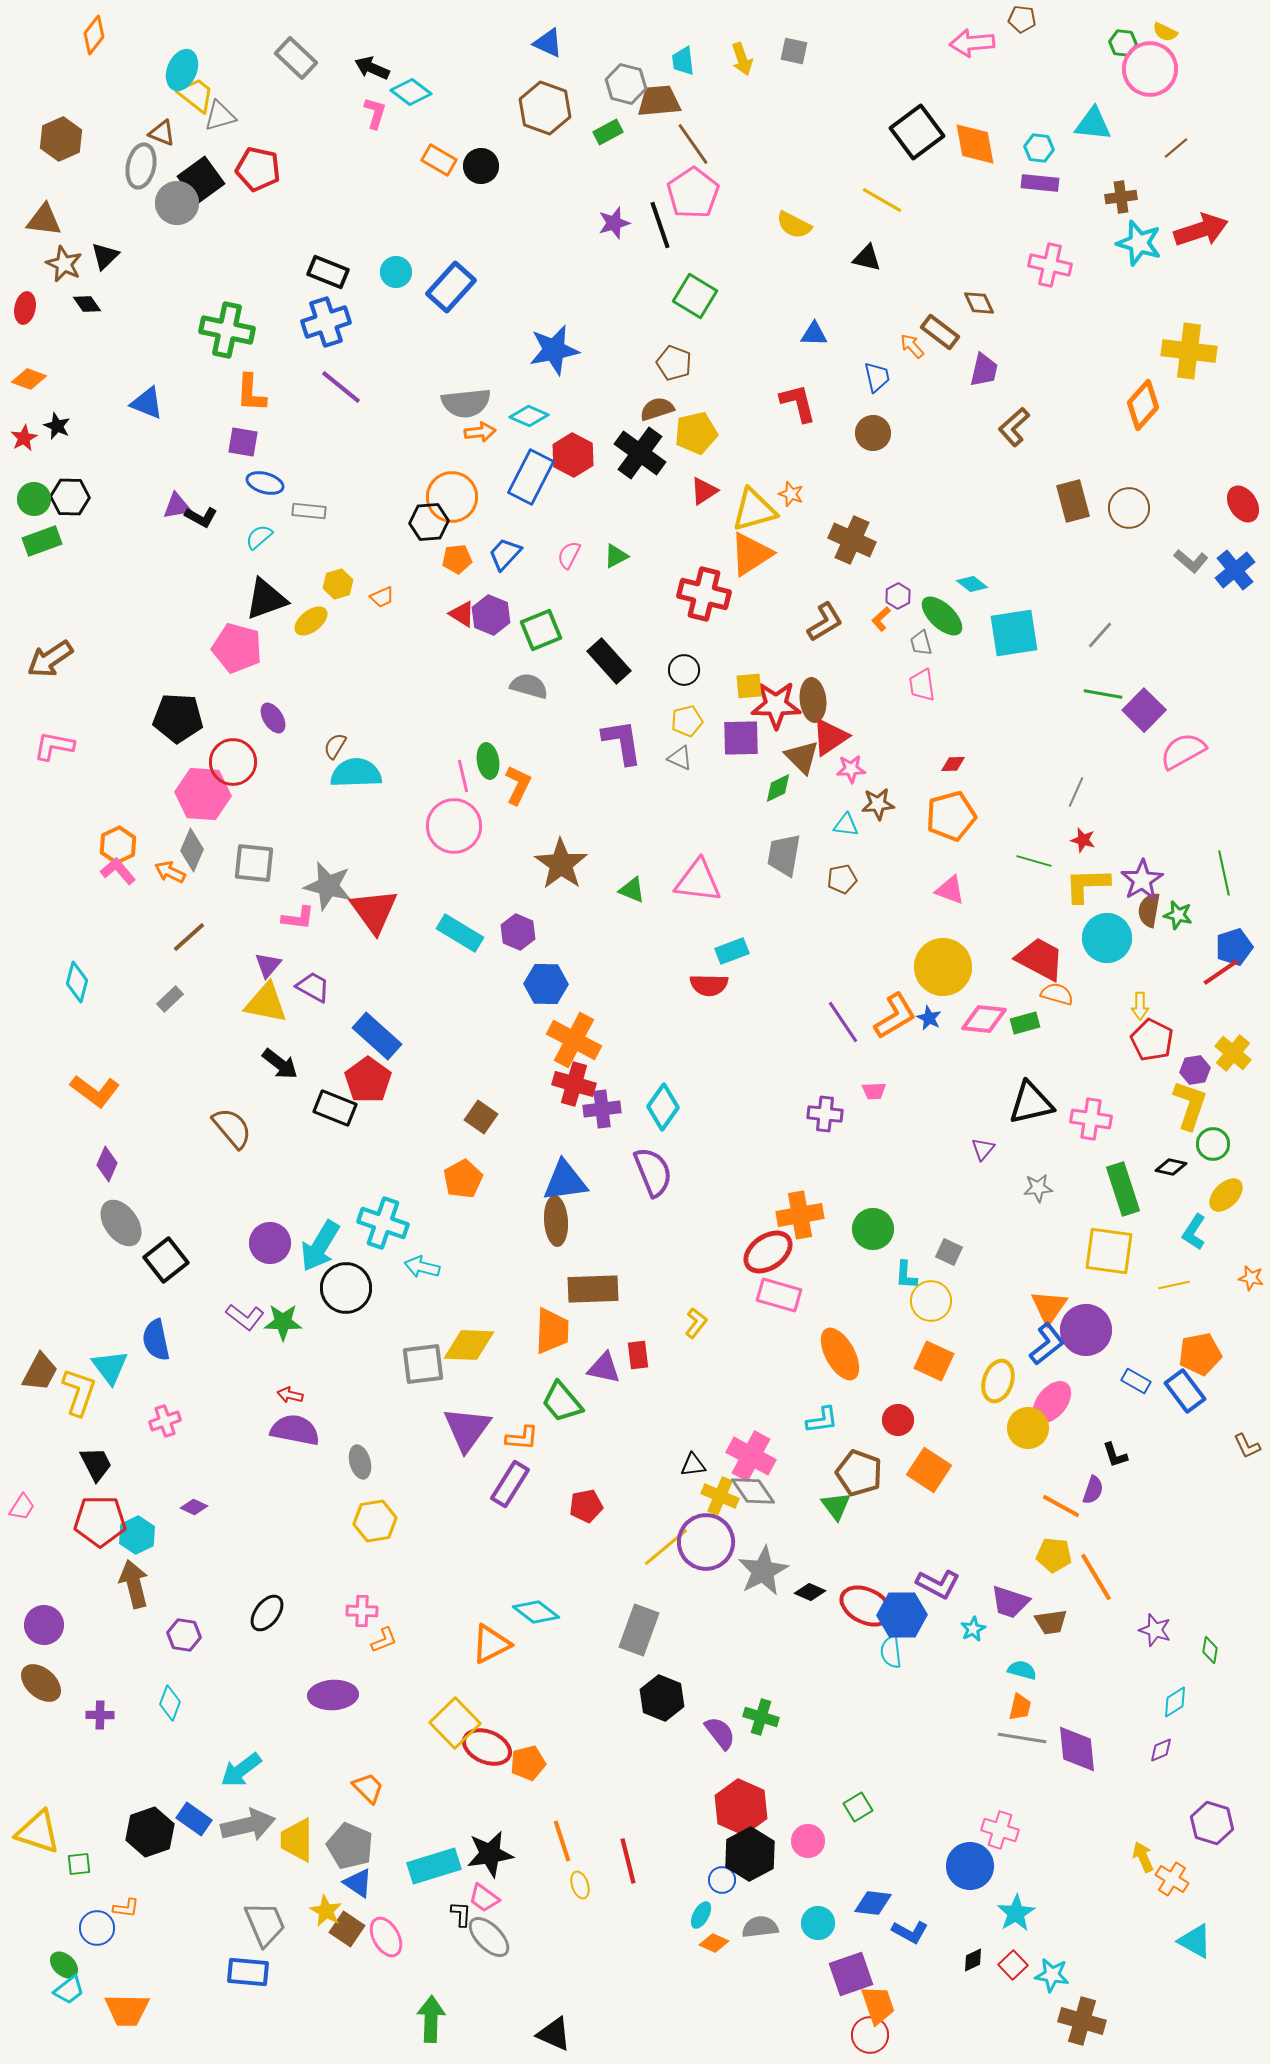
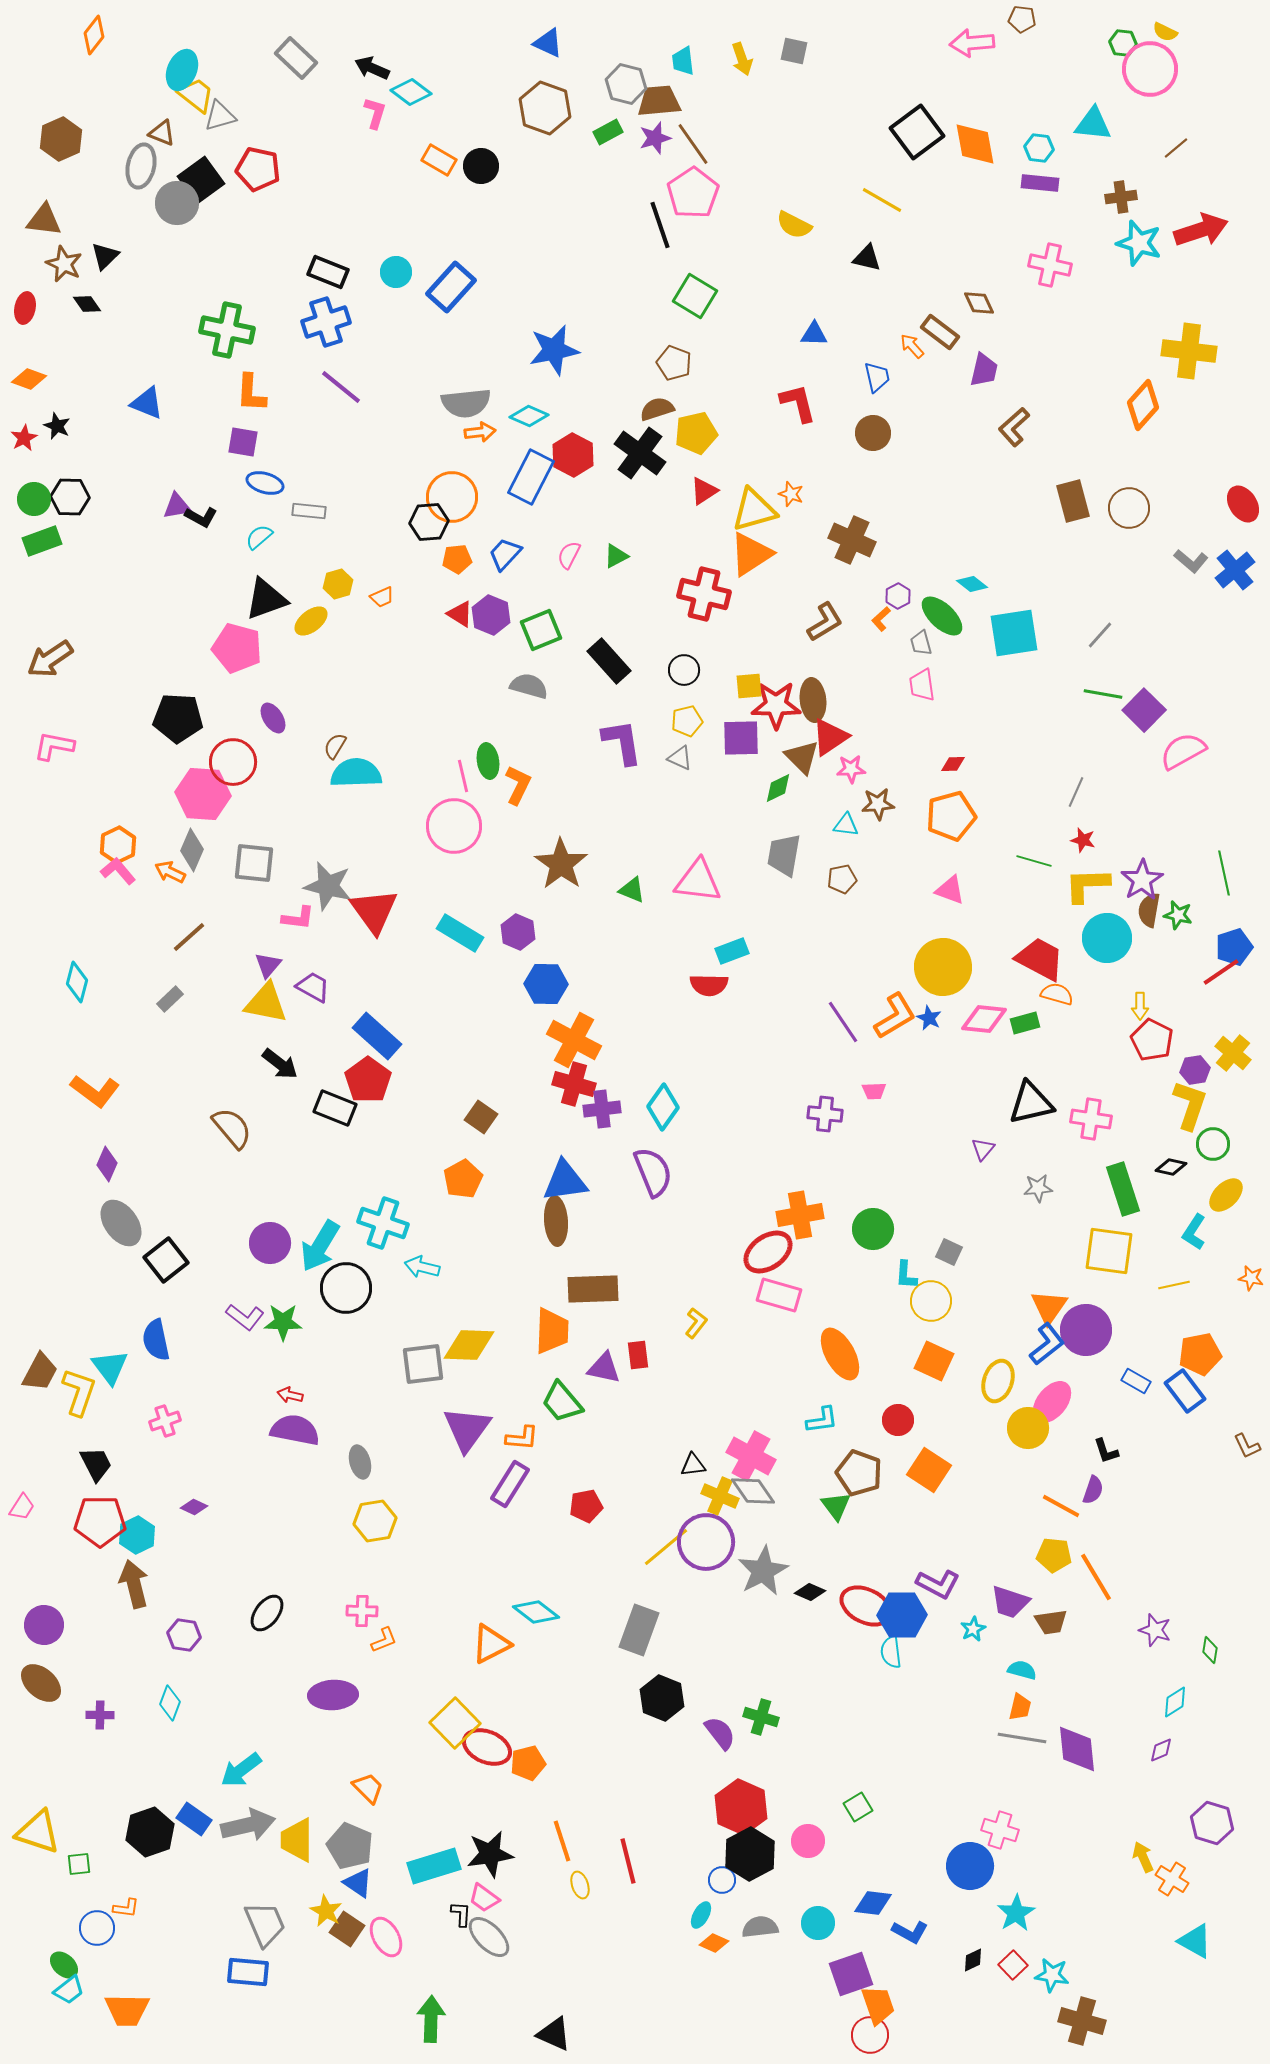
purple star at (614, 223): moved 41 px right, 85 px up
red triangle at (462, 614): moved 2 px left
black L-shape at (1115, 1455): moved 9 px left, 4 px up
